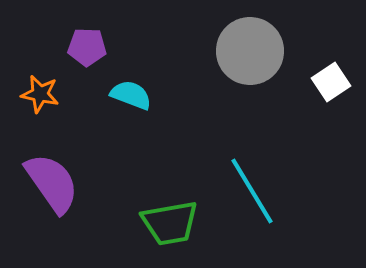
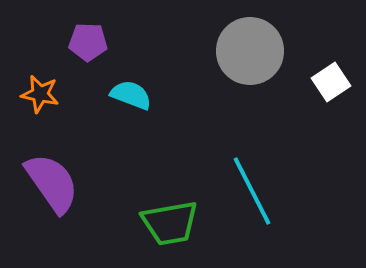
purple pentagon: moved 1 px right, 5 px up
cyan line: rotated 4 degrees clockwise
